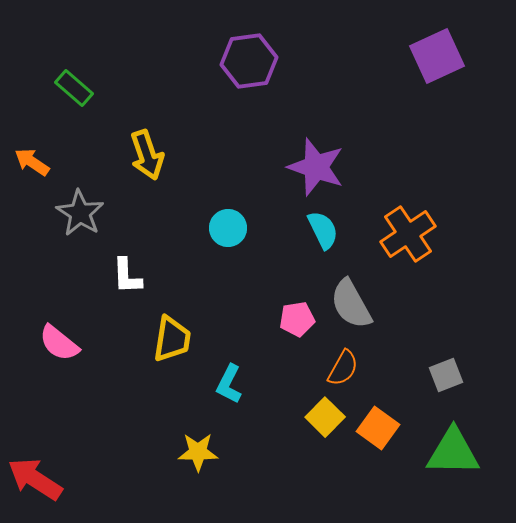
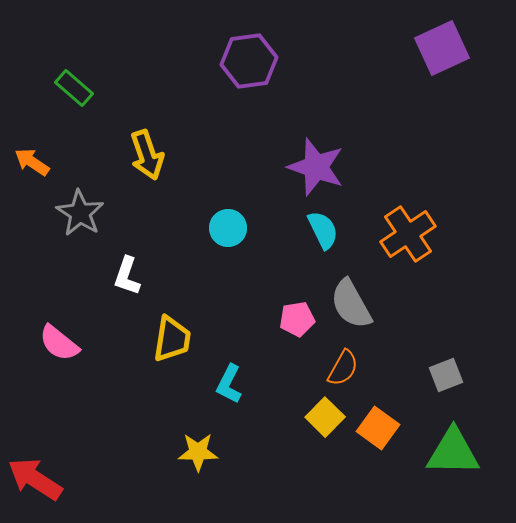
purple square: moved 5 px right, 8 px up
white L-shape: rotated 21 degrees clockwise
